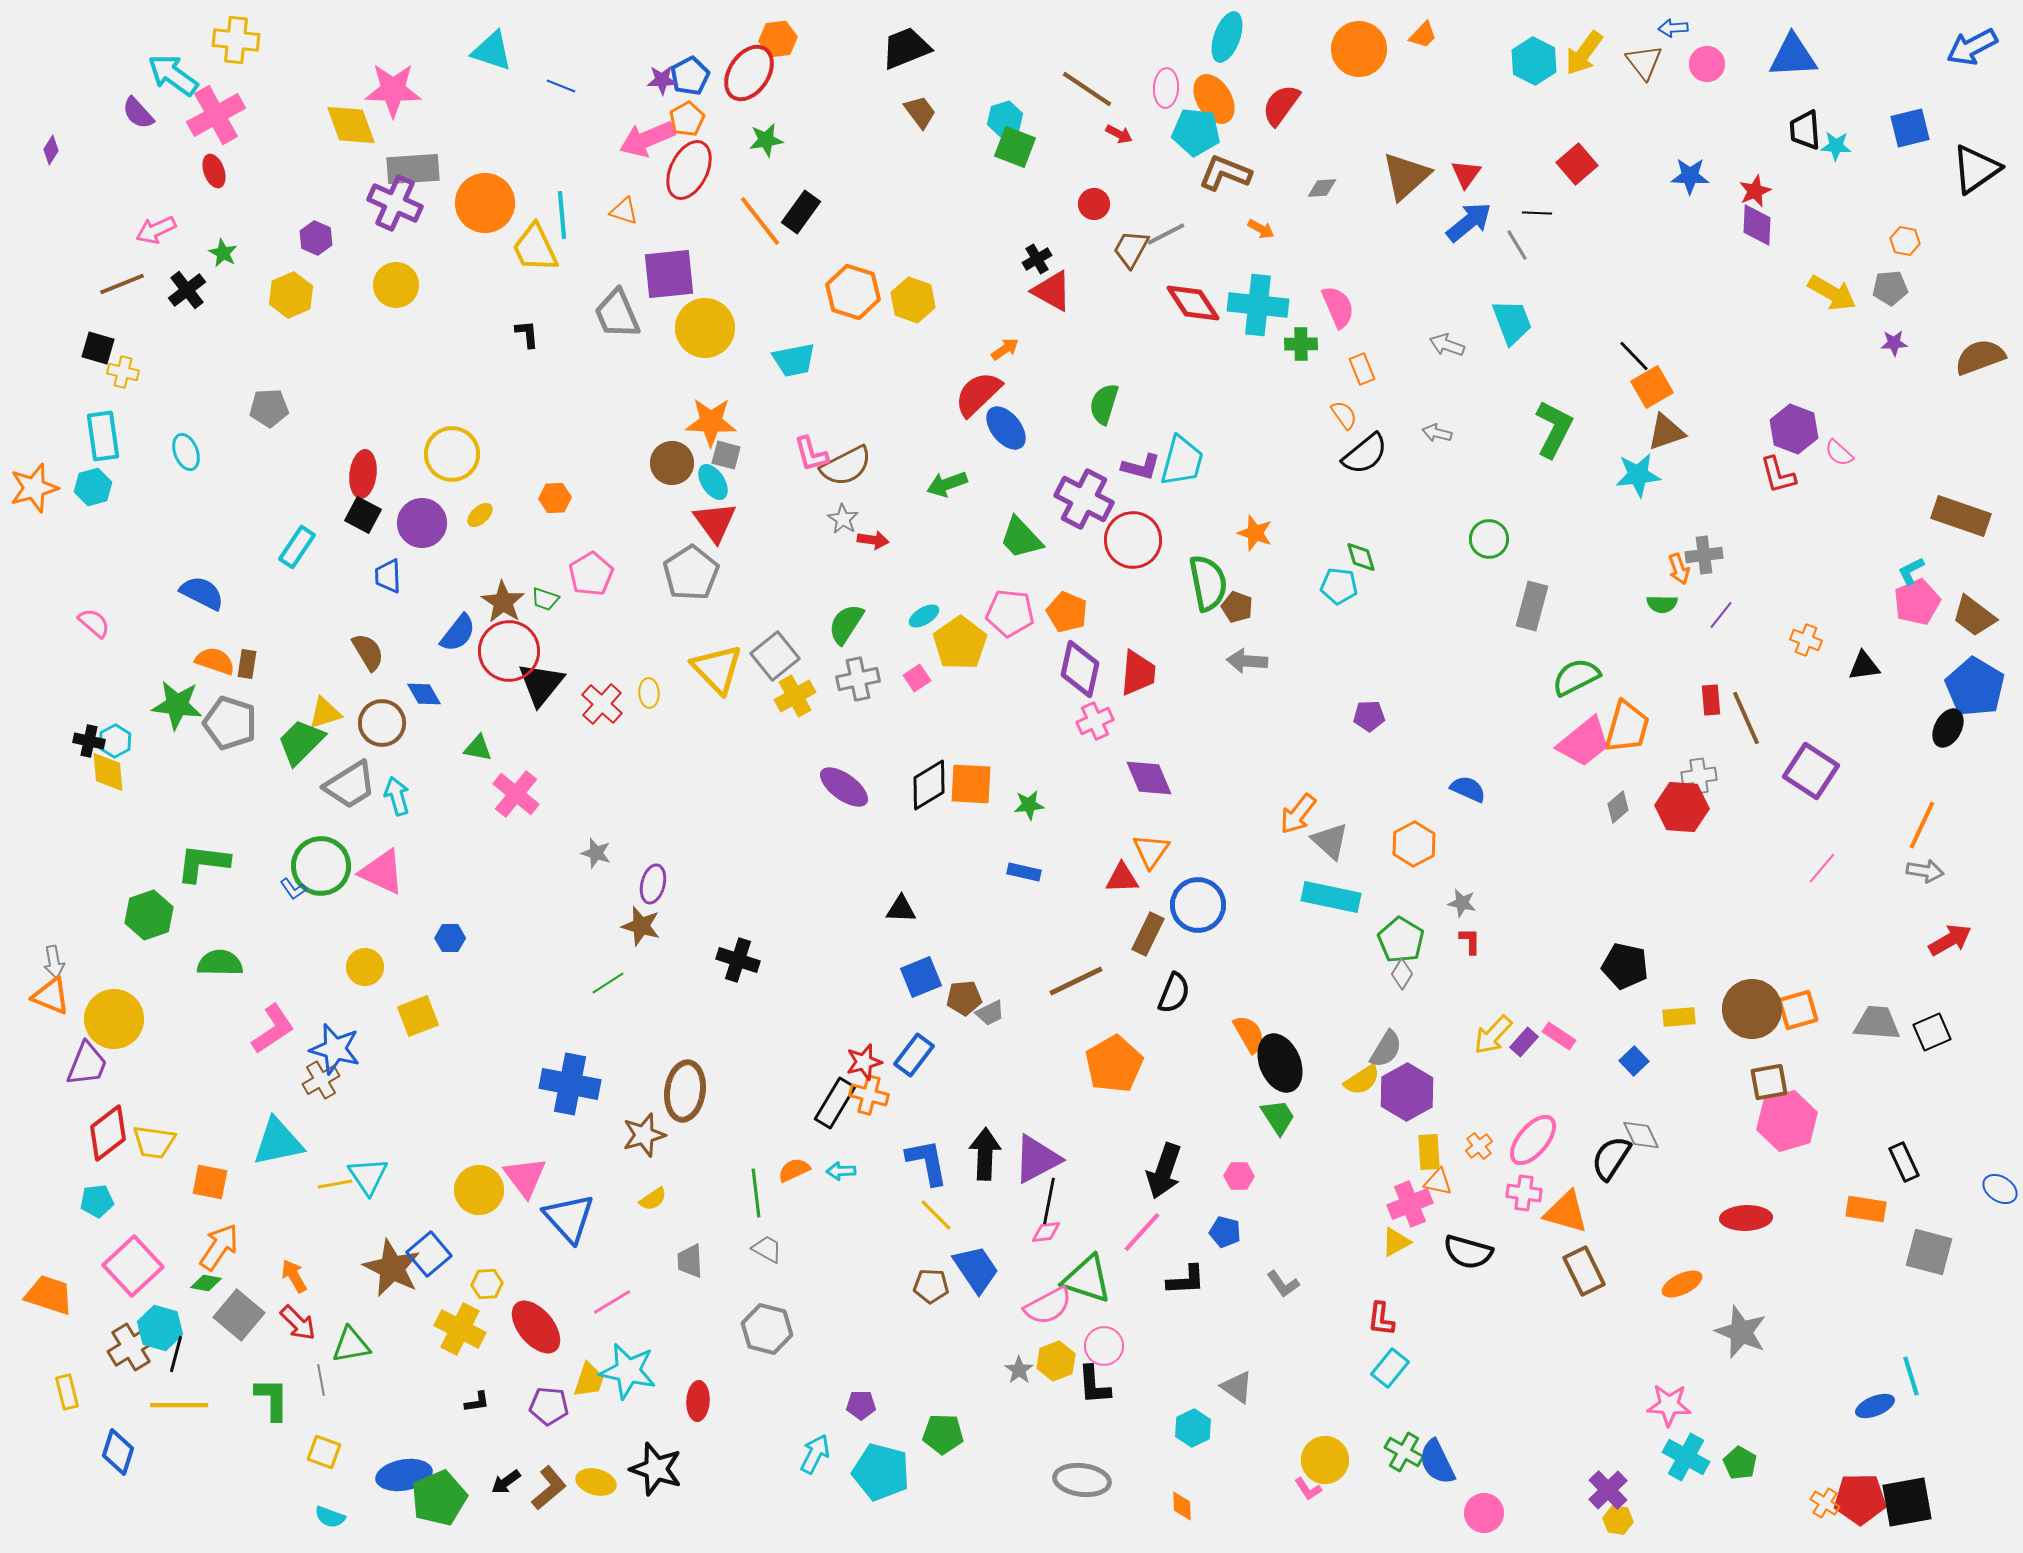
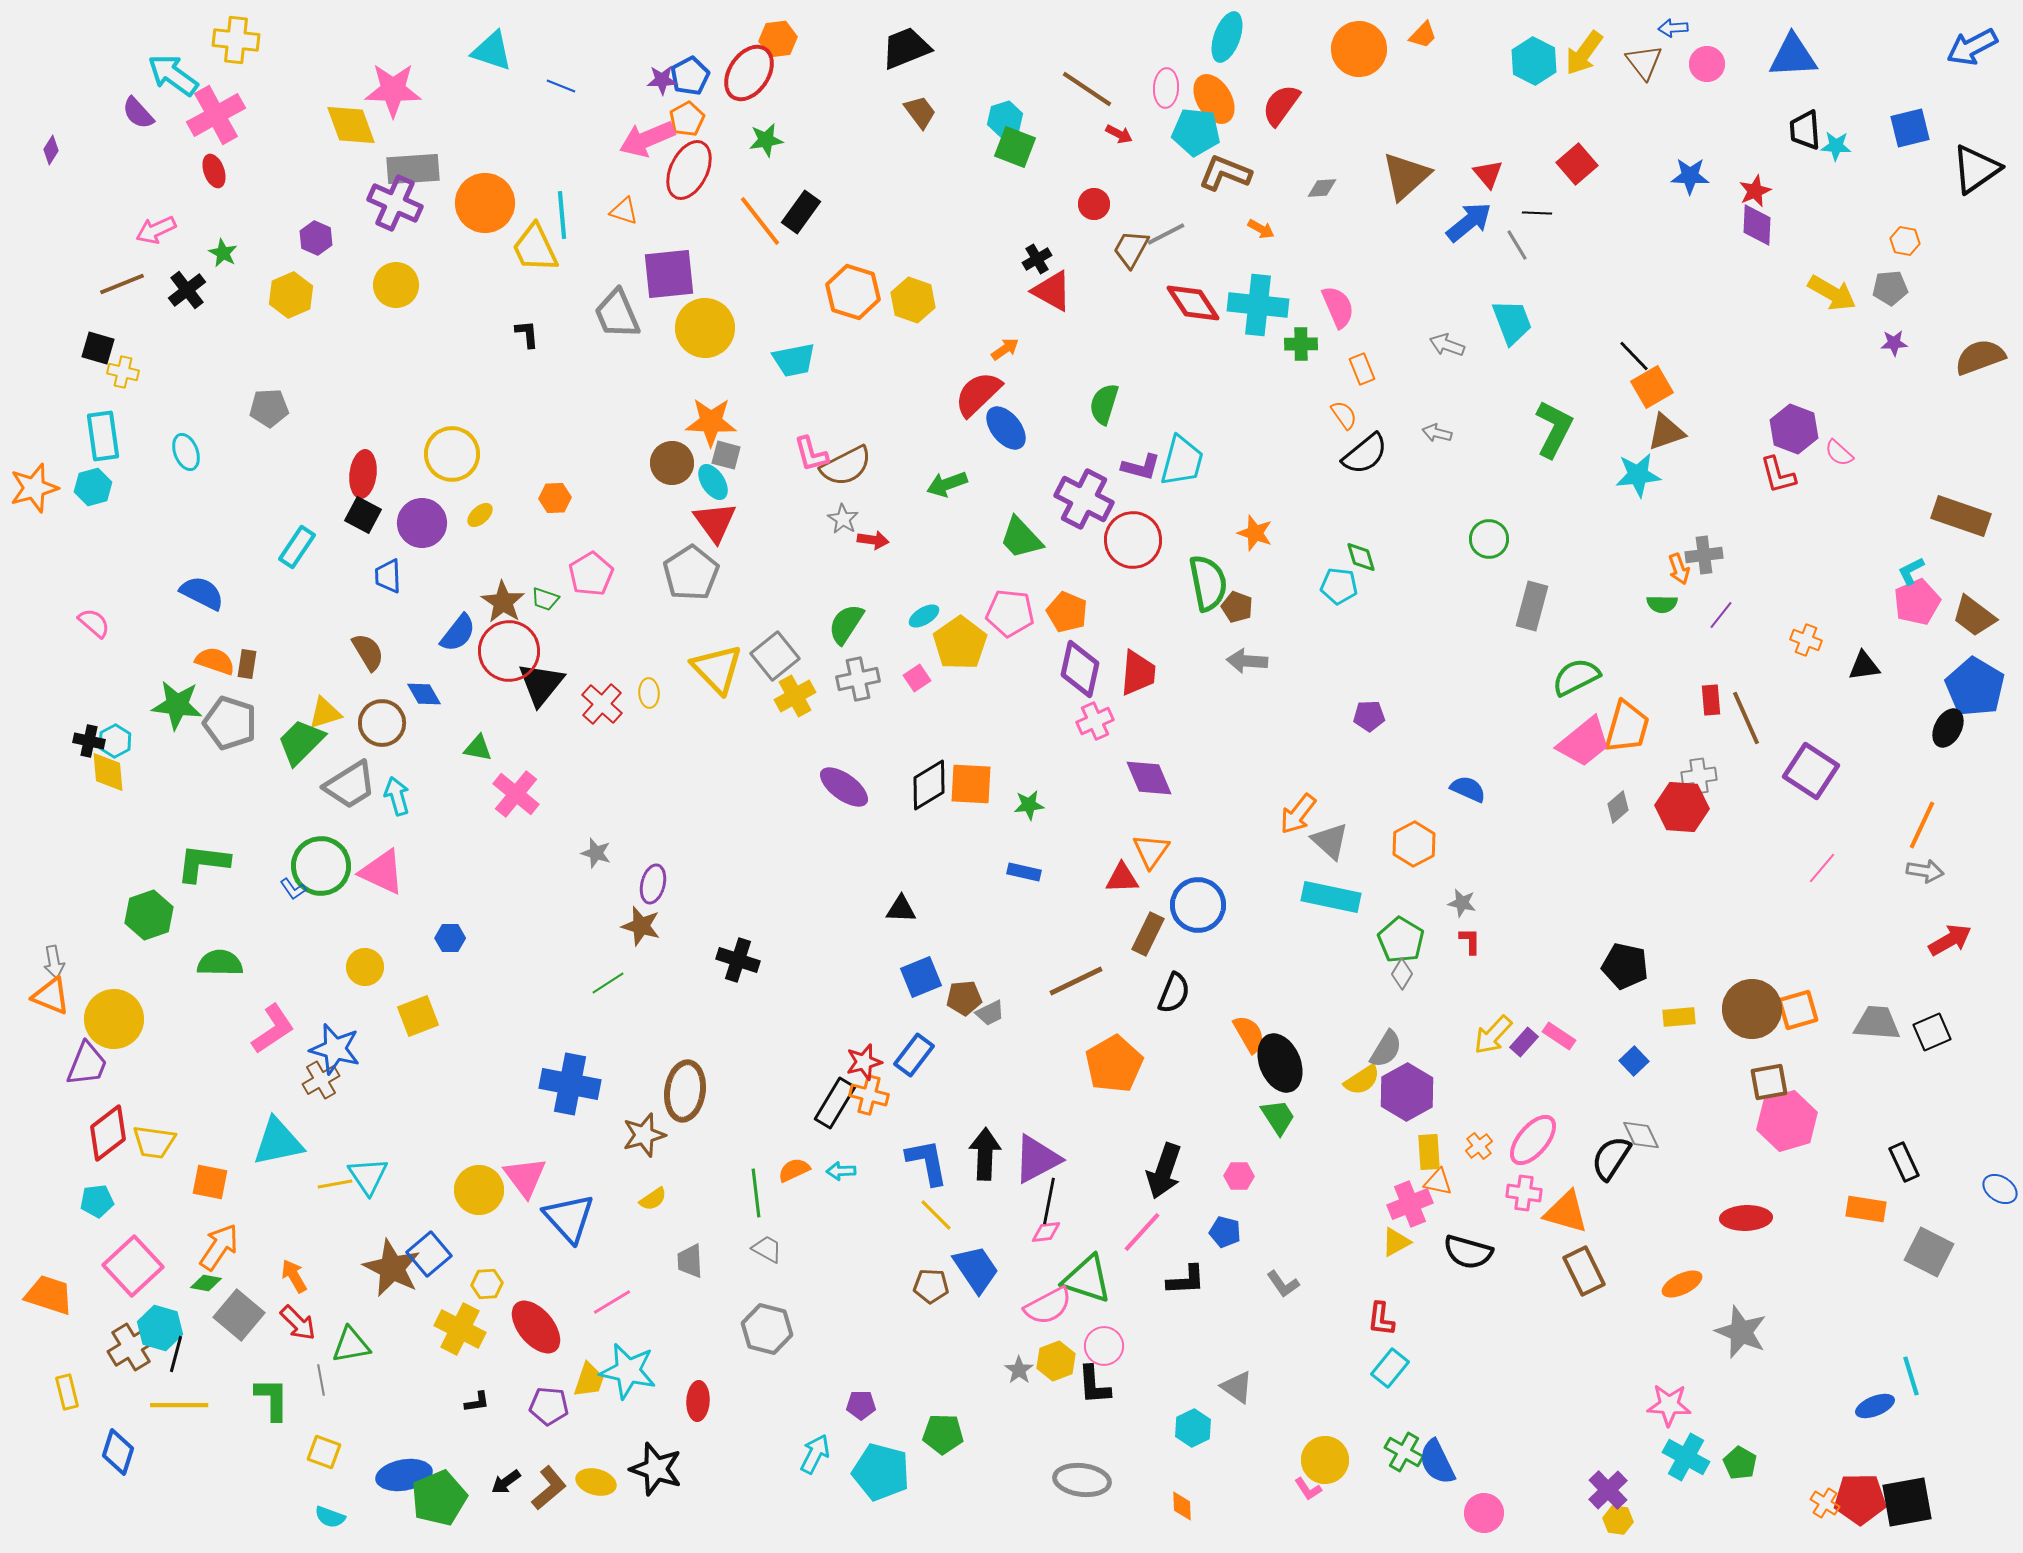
red triangle at (1466, 174): moved 22 px right; rotated 16 degrees counterclockwise
gray square at (1929, 1252): rotated 12 degrees clockwise
